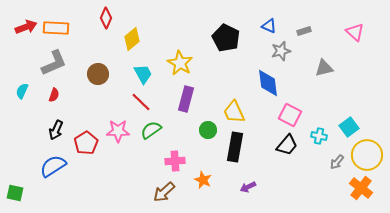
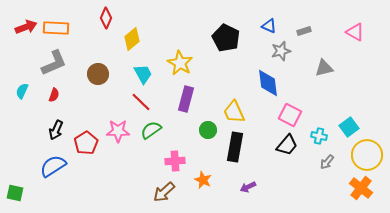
pink triangle: rotated 12 degrees counterclockwise
gray arrow: moved 10 px left
